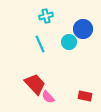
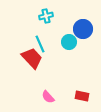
red trapezoid: moved 3 px left, 26 px up
red rectangle: moved 3 px left
